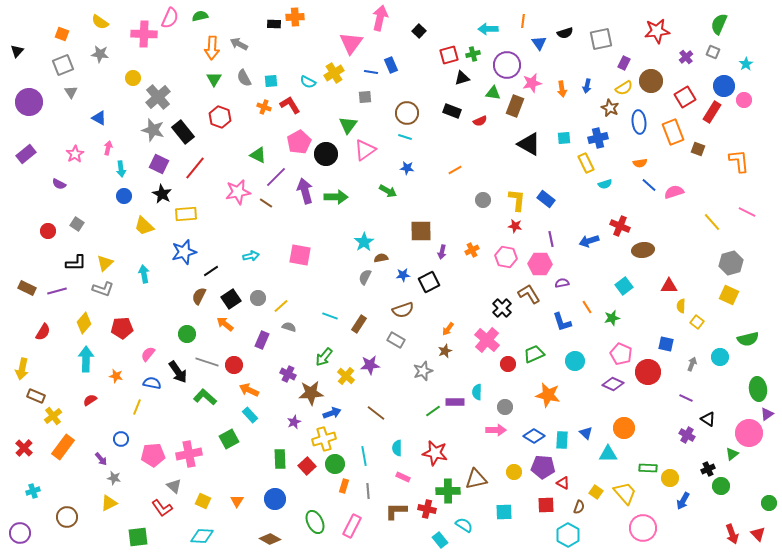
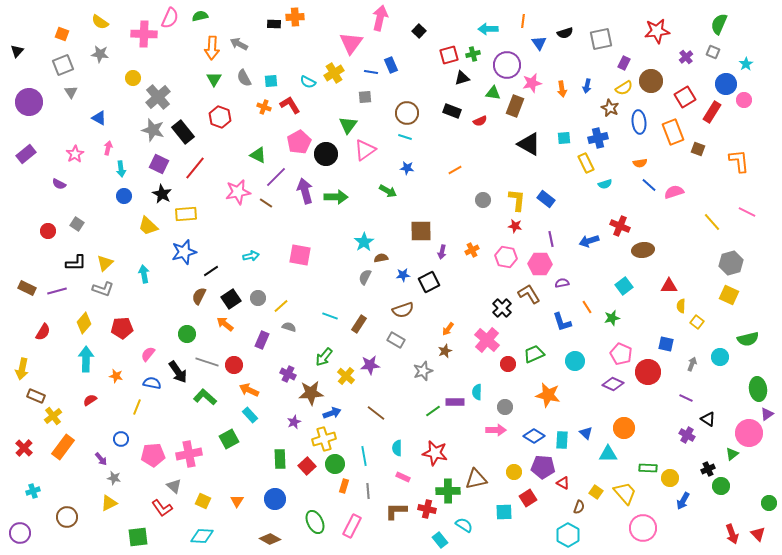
blue circle at (724, 86): moved 2 px right, 2 px up
yellow trapezoid at (144, 226): moved 4 px right
red square at (546, 505): moved 18 px left, 7 px up; rotated 30 degrees counterclockwise
